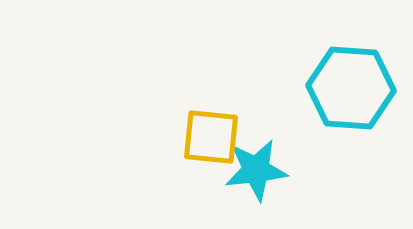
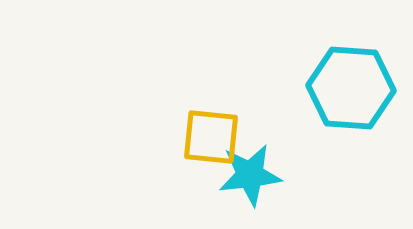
cyan star: moved 6 px left, 5 px down
